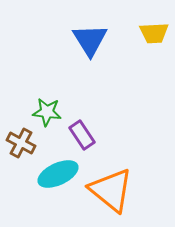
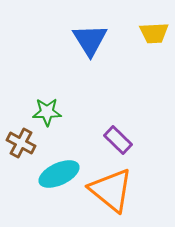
green star: rotated 8 degrees counterclockwise
purple rectangle: moved 36 px right, 5 px down; rotated 12 degrees counterclockwise
cyan ellipse: moved 1 px right
